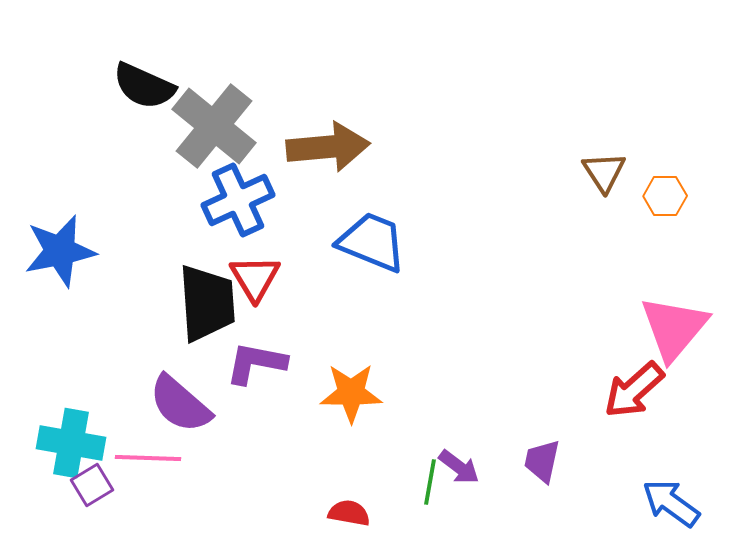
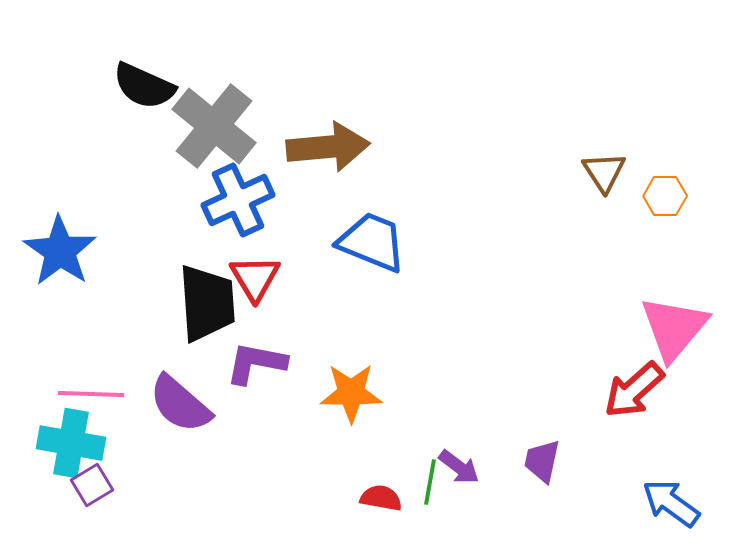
blue star: rotated 26 degrees counterclockwise
pink line: moved 57 px left, 64 px up
red semicircle: moved 32 px right, 15 px up
